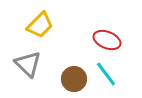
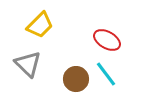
red ellipse: rotated 8 degrees clockwise
brown circle: moved 2 px right
